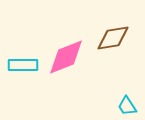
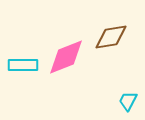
brown diamond: moved 2 px left, 1 px up
cyan trapezoid: moved 1 px right, 5 px up; rotated 60 degrees clockwise
